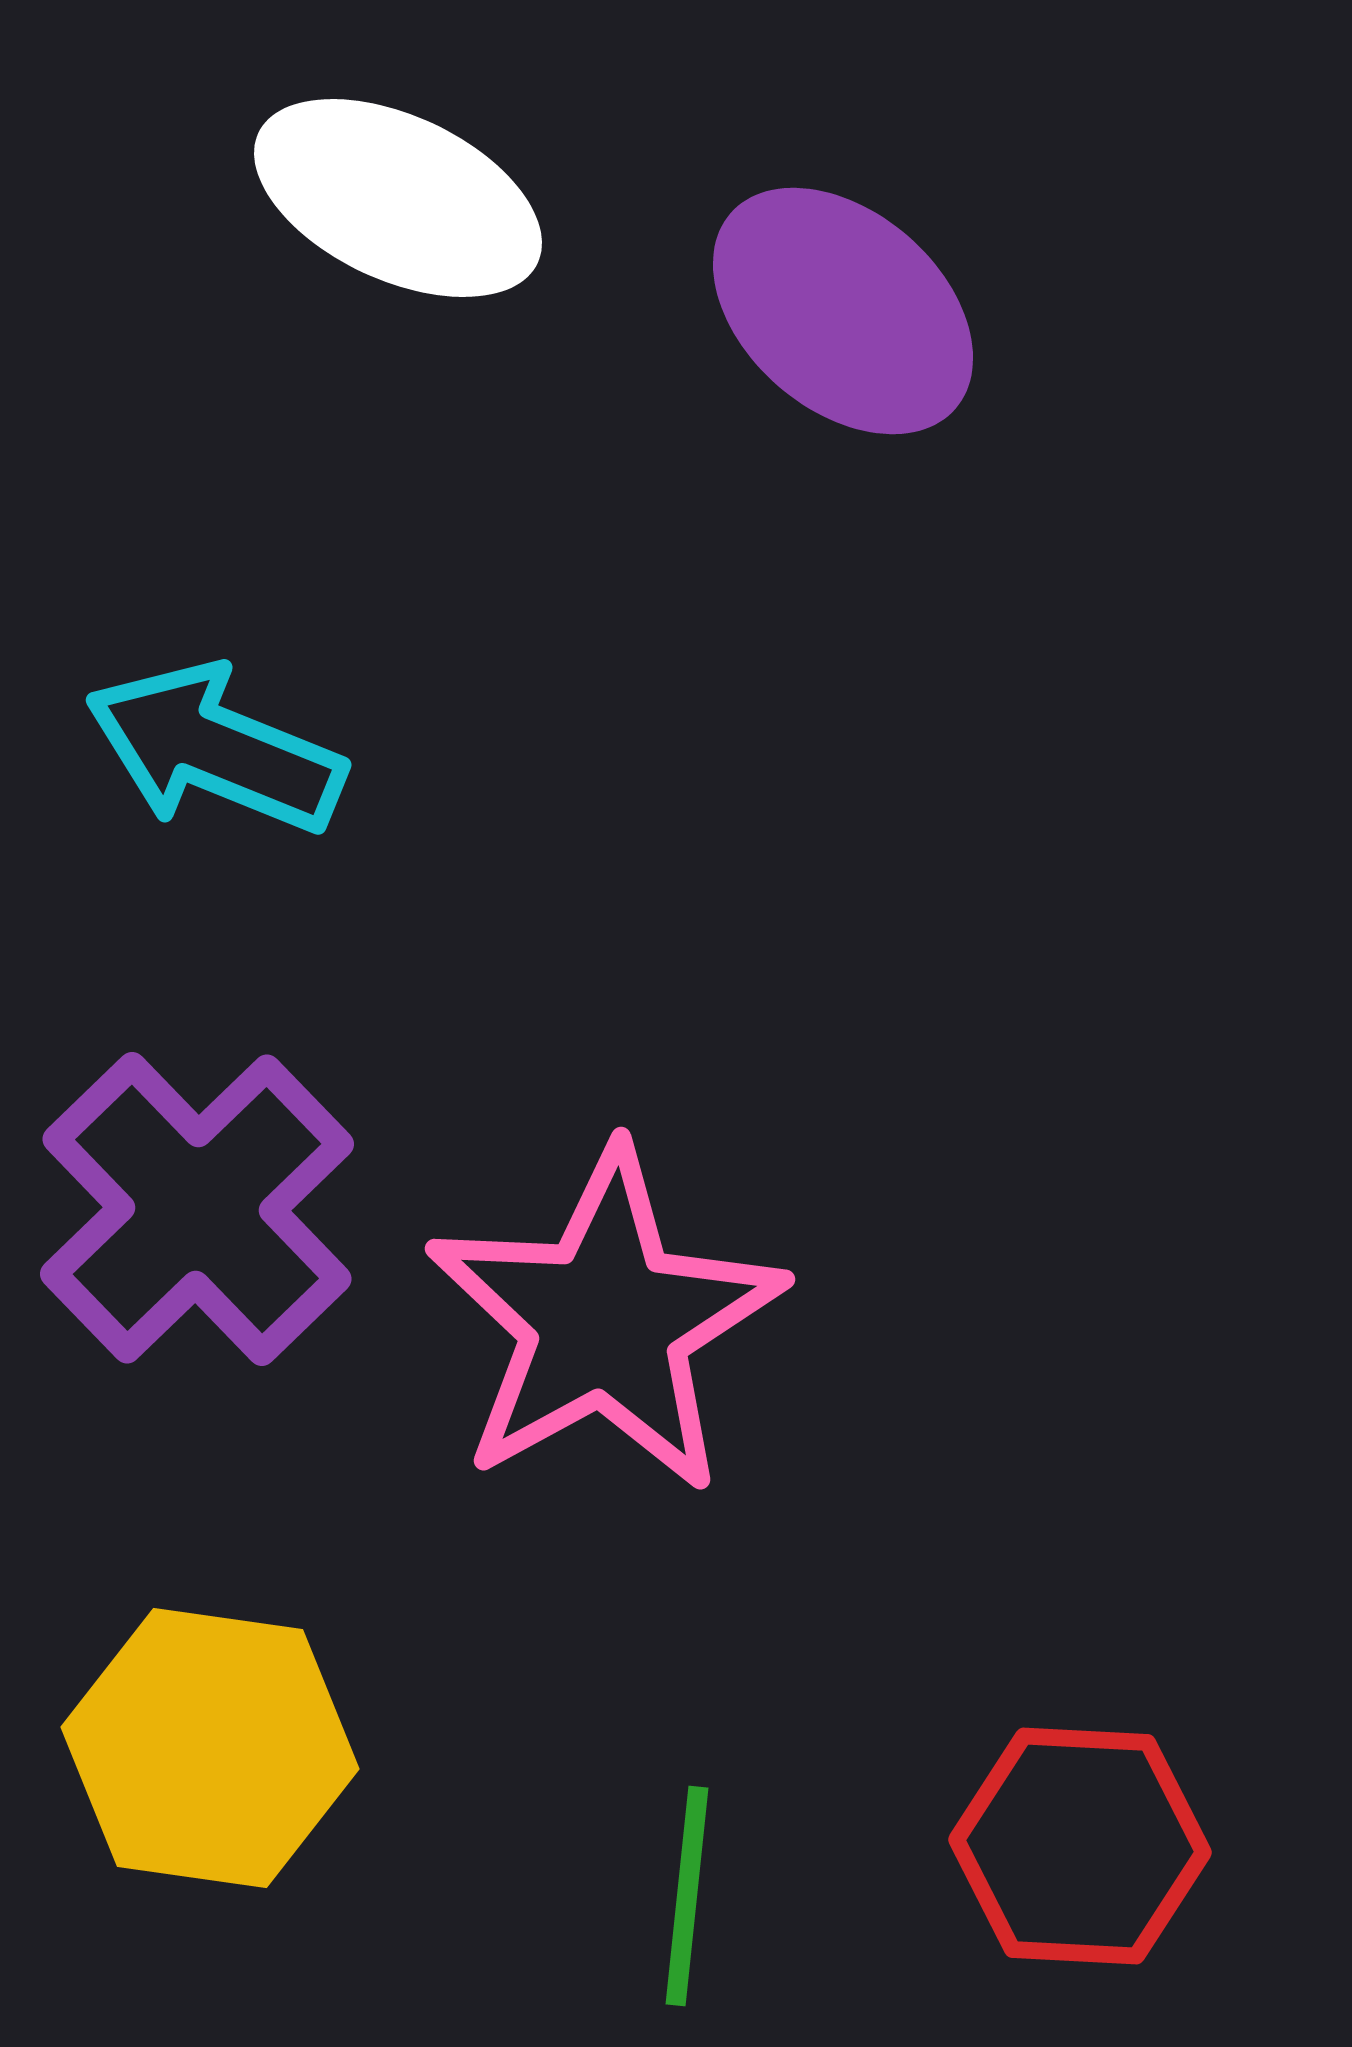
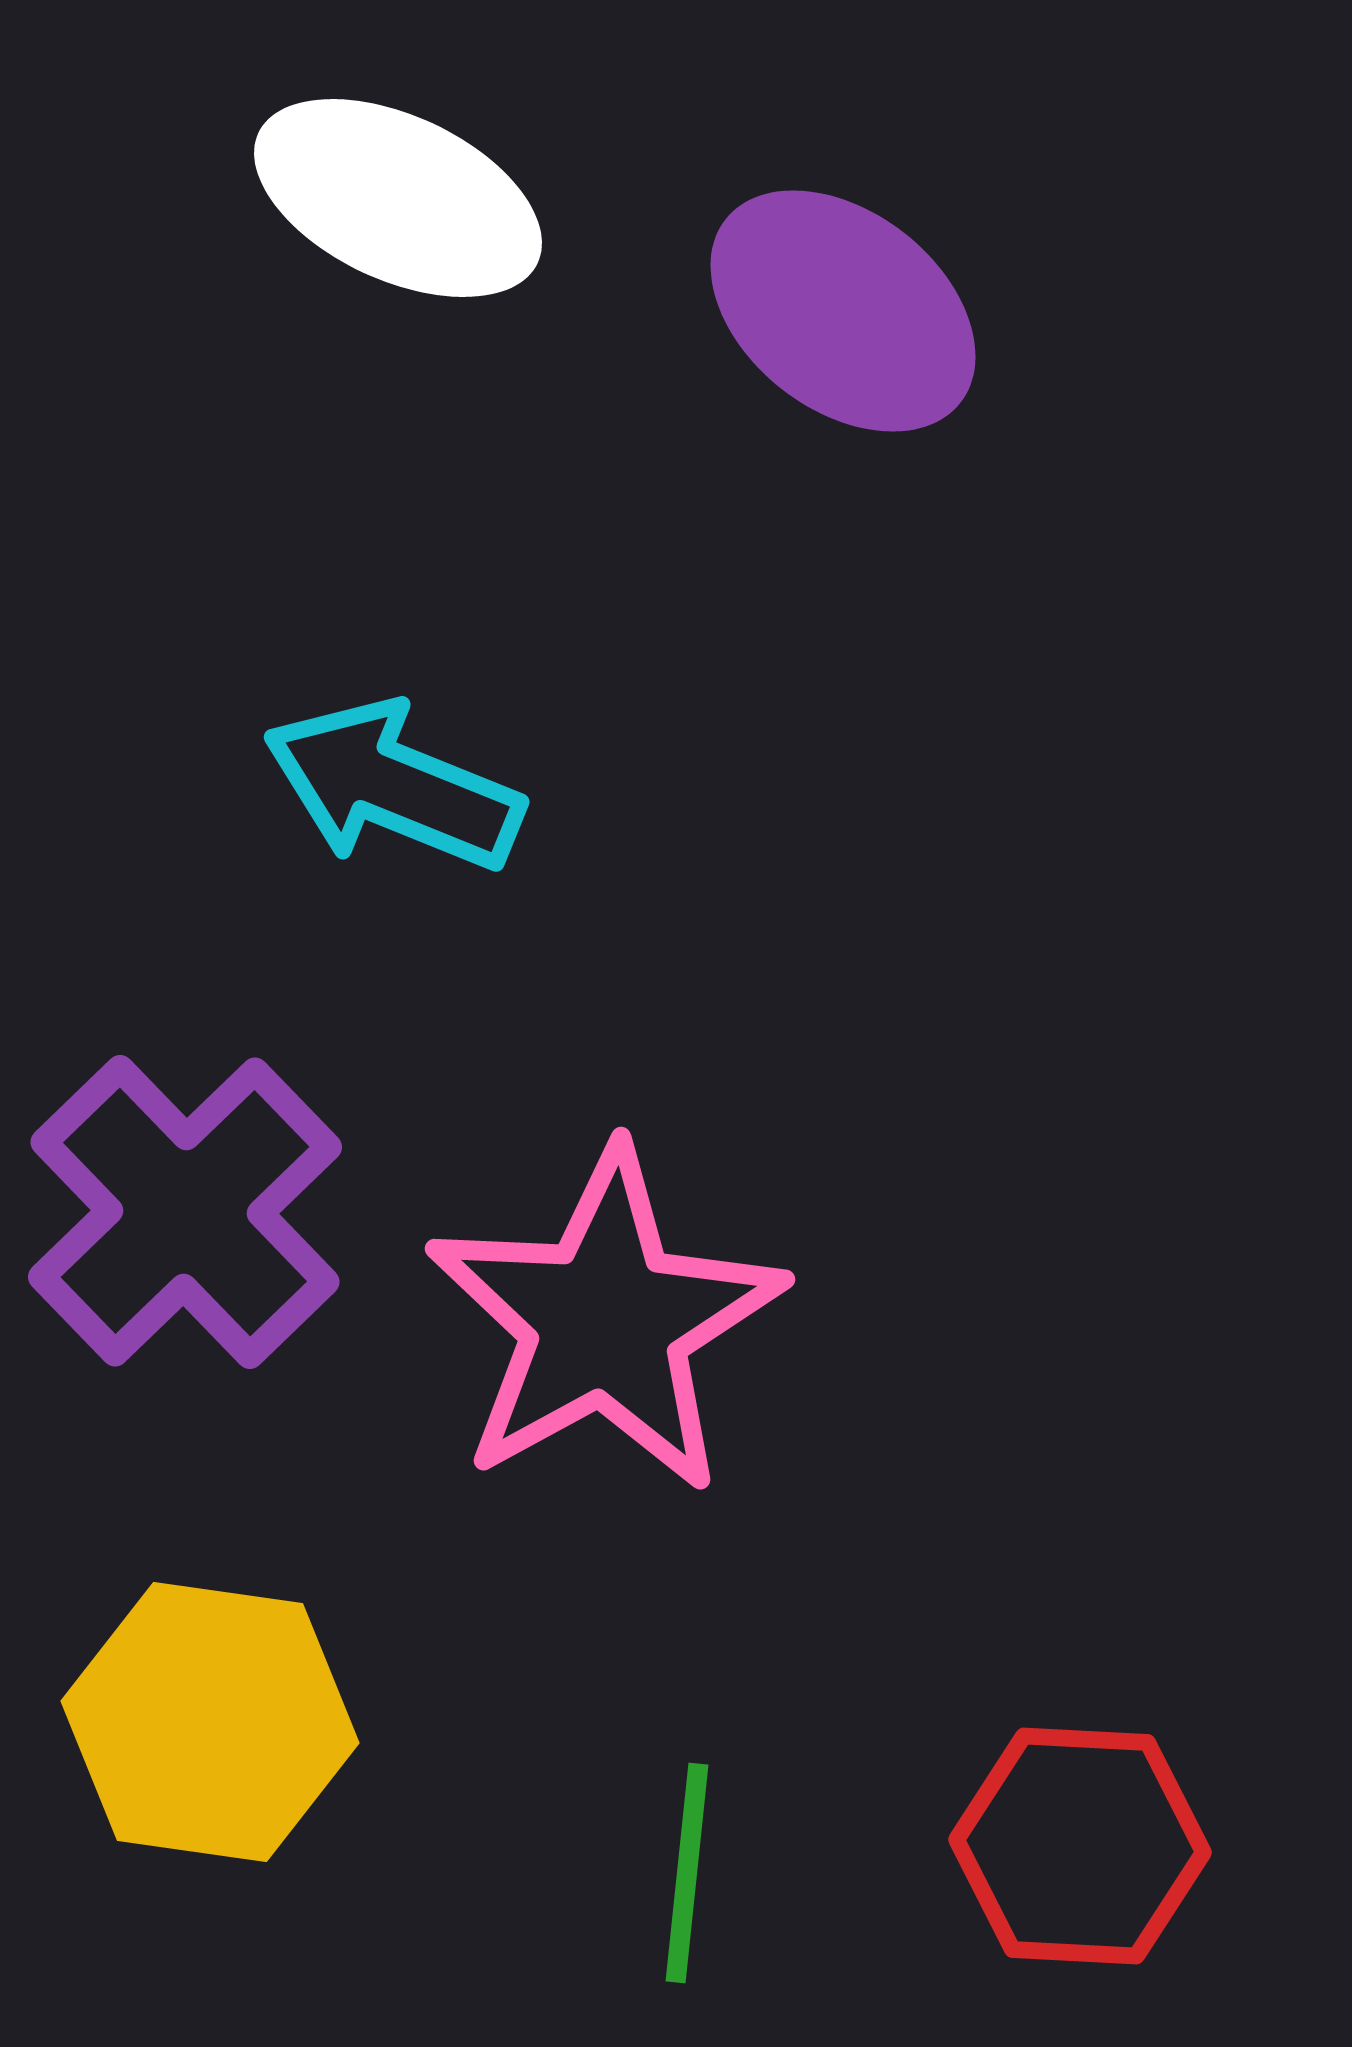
purple ellipse: rotated 3 degrees counterclockwise
cyan arrow: moved 178 px right, 37 px down
purple cross: moved 12 px left, 3 px down
yellow hexagon: moved 26 px up
green line: moved 23 px up
